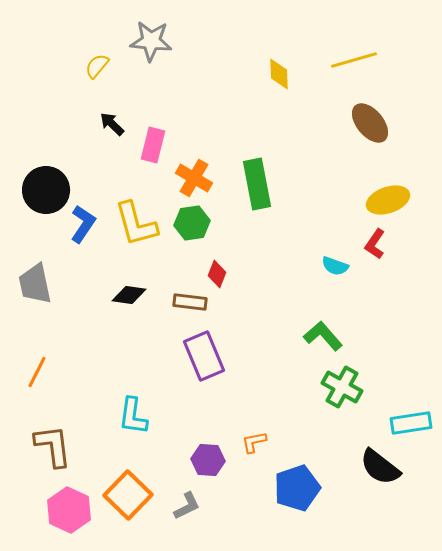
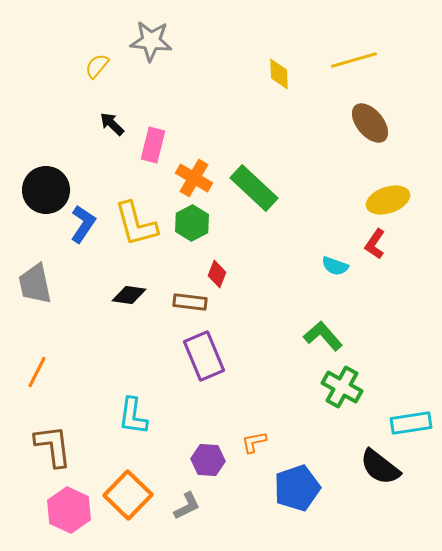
green rectangle: moved 3 px left, 4 px down; rotated 36 degrees counterclockwise
green hexagon: rotated 20 degrees counterclockwise
